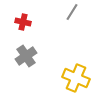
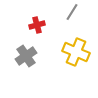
red cross: moved 14 px right, 3 px down; rotated 28 degrees counterclockwise
yellow cross: moved 26 px up
